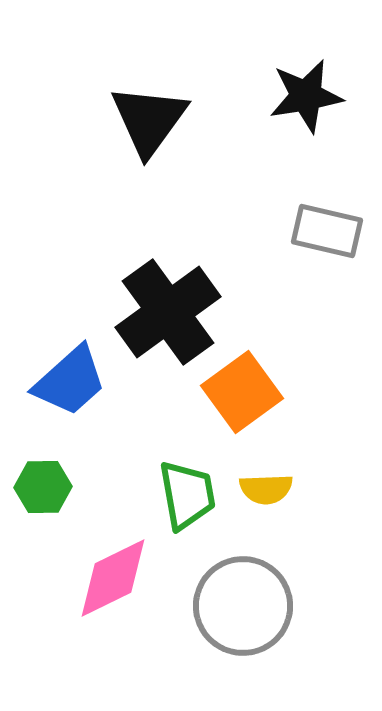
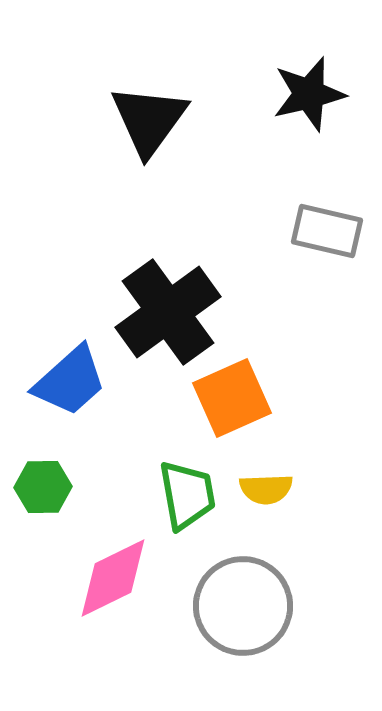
black star: moved 3 px right, 2 px up; rotated 4 degrees counterclockwise
orange square: moved 10 px left, 6 px down; rotated 12 degrees clockwise
